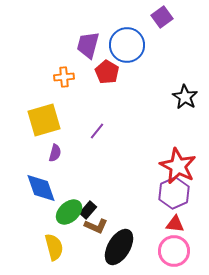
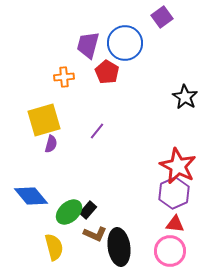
blue circle: moved 2 px left, 2 px up
purple semicircle: moved 4 px left, 9 px up
blue diamond: moved 10 px left, 8 px down; rotated 20 degrees counterclockwise
brown L-shape: moved 1 px left, 8 px down
black ellipse: rotated 39 degrees counterclockwise
pink circle: moved 4 px left
